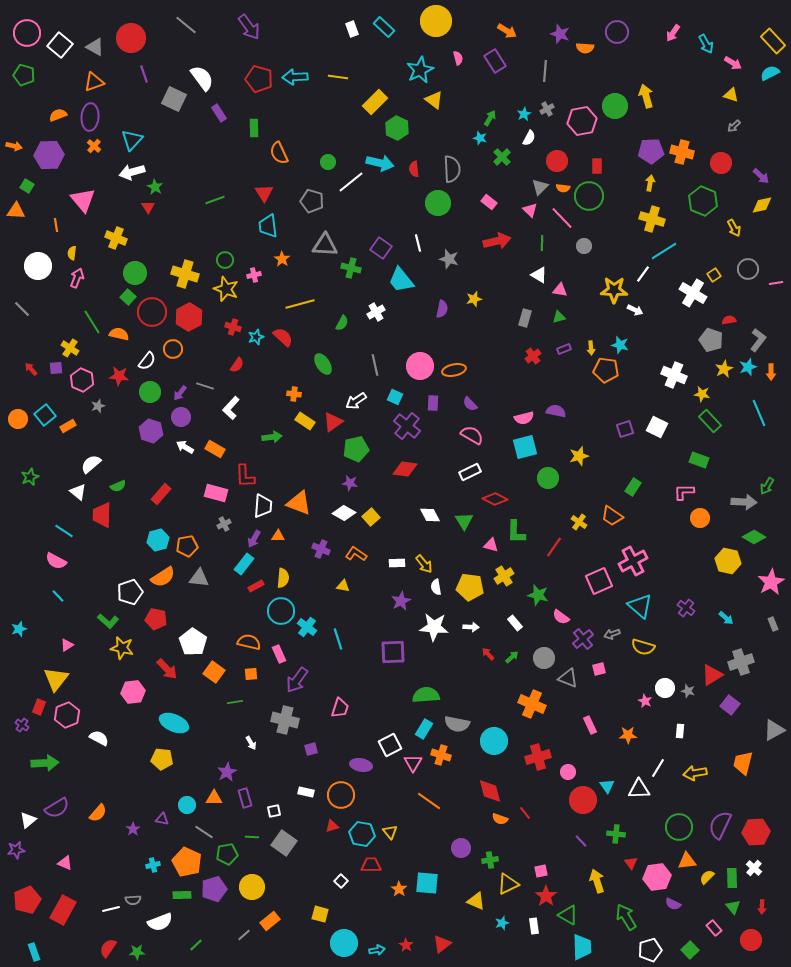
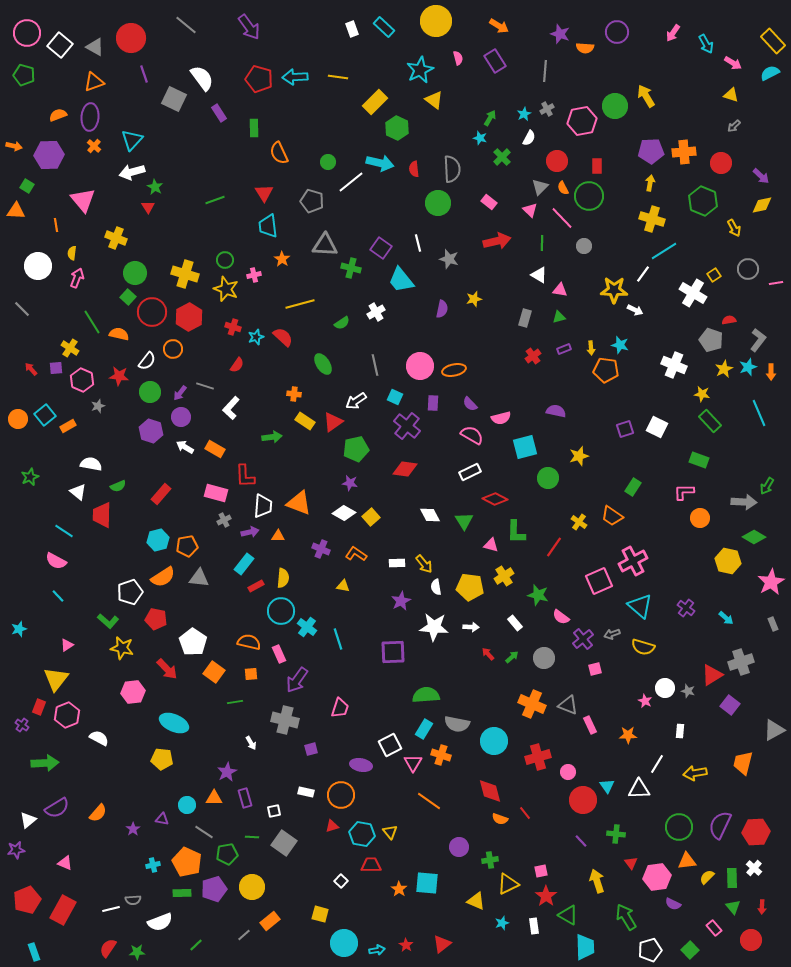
orange arrow at (507, 31): moved 8 px left, 5 px up
yellow arrow at (646, 96): rotated 15 degrees counterclockwise
orange cross at (682, 152): moved 2 px right; rotated 20 degrees counterclockwise
orange semicircle at (563, 188): rotated 56 degrees clockwise
green semicircle at (342, 323): rotated 28 degrees clockwise
white cross at (674, 375): moved 10 px up
pink semicircle at (524, 418): moved 23 px left
white semicircle at (91, 464): rotated 50 degrees clockwise
gray cross at (224, 524): moved 4 px up
purple arrow at (254, 539): moved 4 px left, 7 px up; rotated 132 degrees counterclockwise
pink square at (599, 669): moved 4 px left
gray triangle at (568, 678): moved 27 px down
white line at (658, 768): moved 1 px left, 4 px up
purple circle at (461, 848): moved 2 px left, 1 px up
green rectangle at (182, 895): moved 2 px up
cyan trapezoid at (582, 947): moved 3 px right
